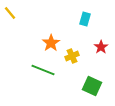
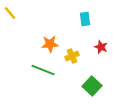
cyan rectangle: rotated 24 degrees counterclockwise
orange star: moved 1 px left, 1 px down; rotated 30 degrees clockwise
red star: rotated 16 degrees counterclockwise
green square: rotated 18 degrees clockwise
